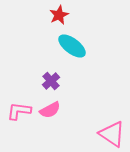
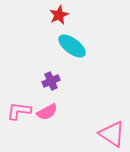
purple cross: rotated 18 degrees clockwise
pink semicircle: moved 3 px left, 2 px down
